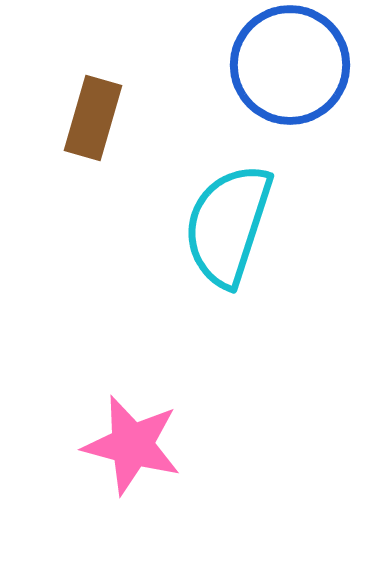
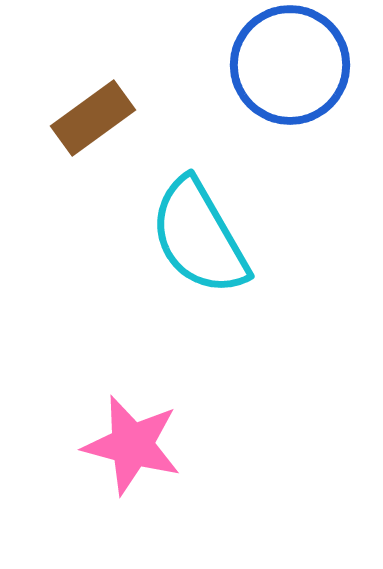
brown rectangle: rotated 38 degrees clockwise
cyan semicircle: moved 29 px left, 12 px down; rotated 48 degrees counterclockwise
